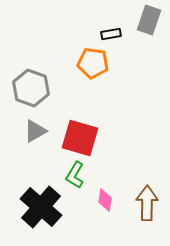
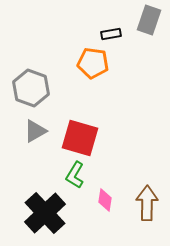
black cross: moved 4 px right, 6 px down; rotated 6 degrees clockwise
